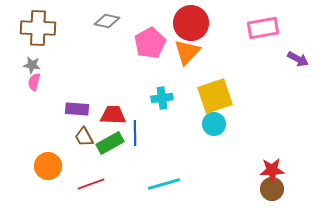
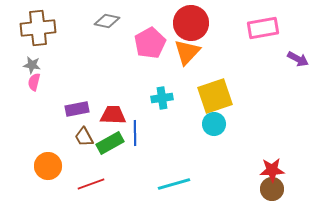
brown cross: rotated 8 degrees counterclockwise
purple rectangle: rotated 15 degrees counterclockwise
cyan line: moved 10 px right
